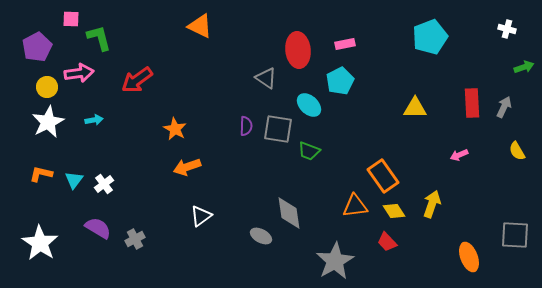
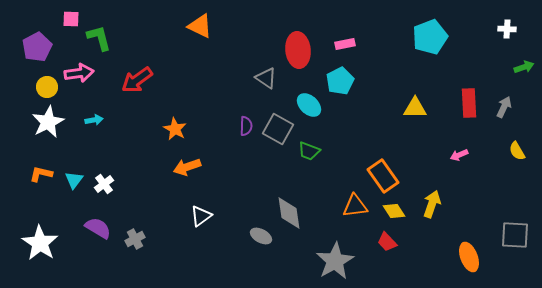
white cross at (507, 29): rotated 12 degrees counterclockwise
red rectangle at (472, 103): moved 3 px left
gray square at (278, 129): rotated 20 degrees clockwise
